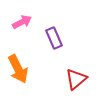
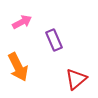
purple rectangle: moved 2 px down
orange arrow: moved 2 px up
